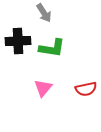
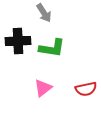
pink triangle: rotated 12 degrees clockwise
